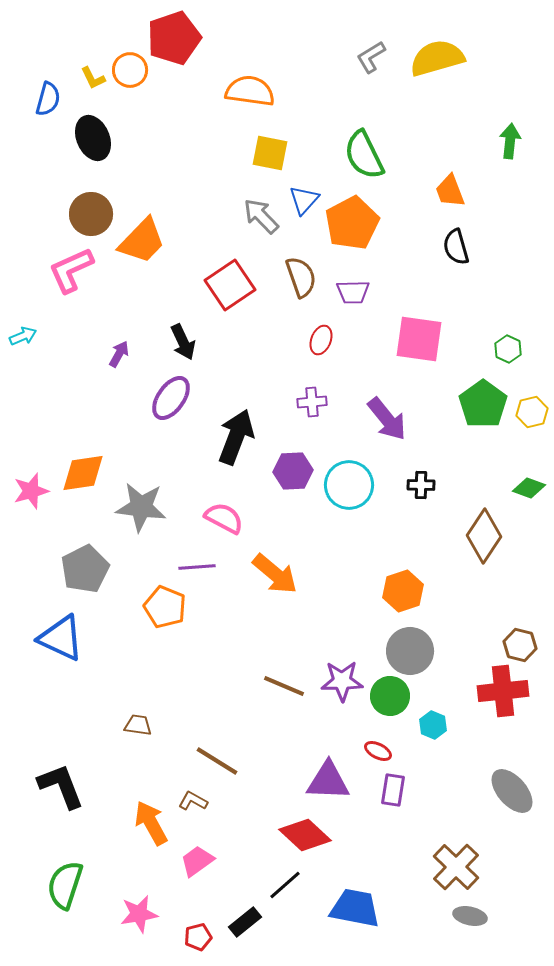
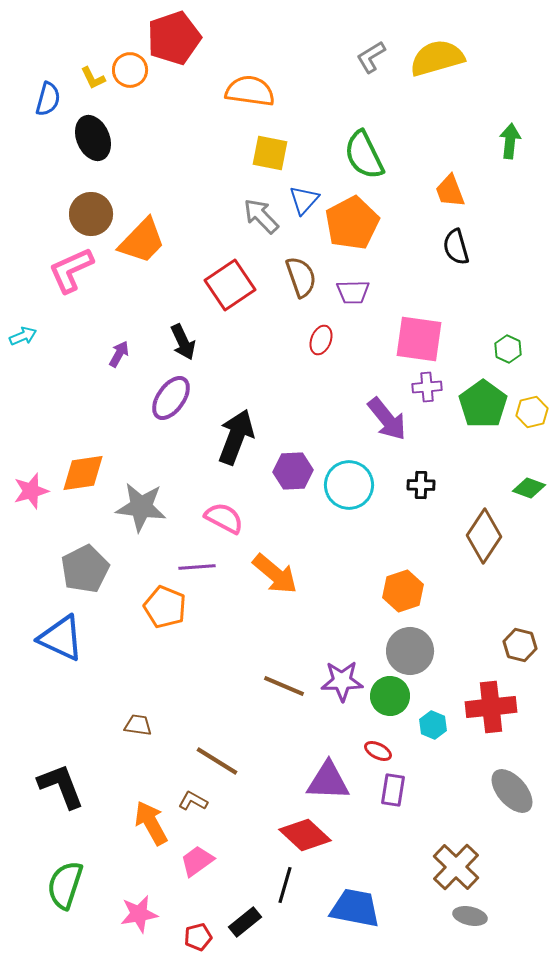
purple cross at (312, 402): moved 115 px right, 15 px up
red cross at (503, 691): moved 12 px left, 16 px down
black line at (285, 885): rotated 33 degrees counterclockwise
